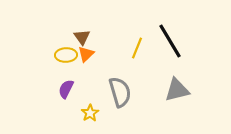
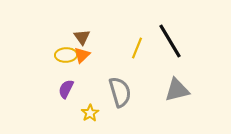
orange triangle: moved 4 px left, 1 px down
